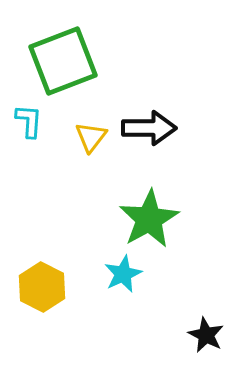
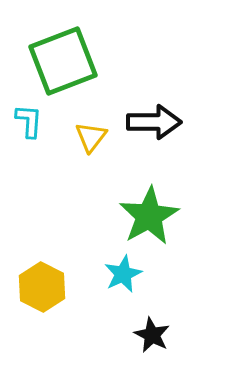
black arrow: moved 5 px right, 6 px up
green star: moved 3 px up
black star: moved 54 px left
